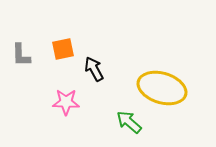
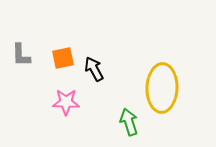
orange square: moved 9 px down
yellow ellipse: rotated 75 degrees clockwise
green arrow: rotated 32 degrees clockwise
